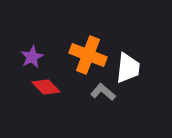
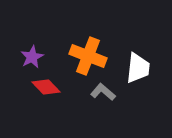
orange cross: moved 1 px down
white trapezoid: moved 10 px right
